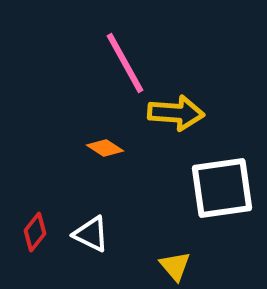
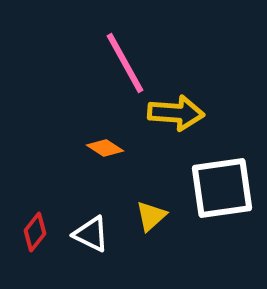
yellow triangle: moved 24 px left, 50 px up; rotated 28 degrees clockwise
